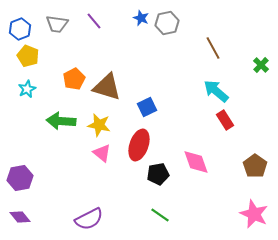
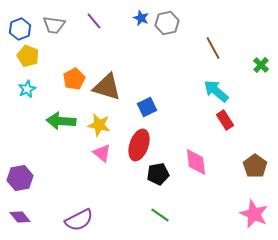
gray trapezoid: moved 3 px left, 1 px down
pink diamond: rotated 12 degrees clockwise
purple semicircle: moved 10 px left, 1 px down
